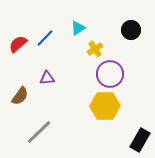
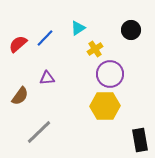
black rectangle: rotated 40 degrees counterclockwise
